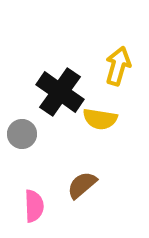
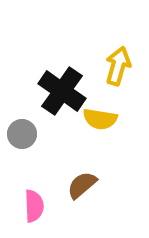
black cross: moved 2 px right, 1 px up
